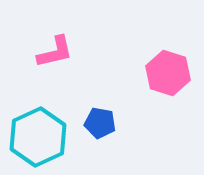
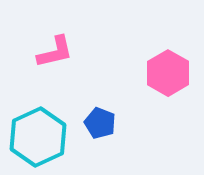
pink hexagon: rotated 12 degrees clockwise
blue pentagon: rotated 12 degrees clockwise
